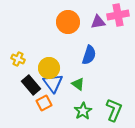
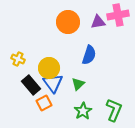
green triangle: rotated 40 degrees clockwise
